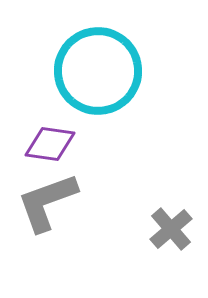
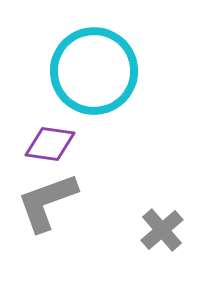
cyan circle: moved 4 px left
gray cross: moved 9 px left, 1 px down
